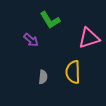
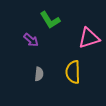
gray semicircle: moved 4 px left, 3 px up
